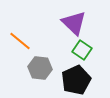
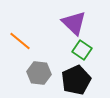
gray hexagon: moved 1 px left, 5 px down
